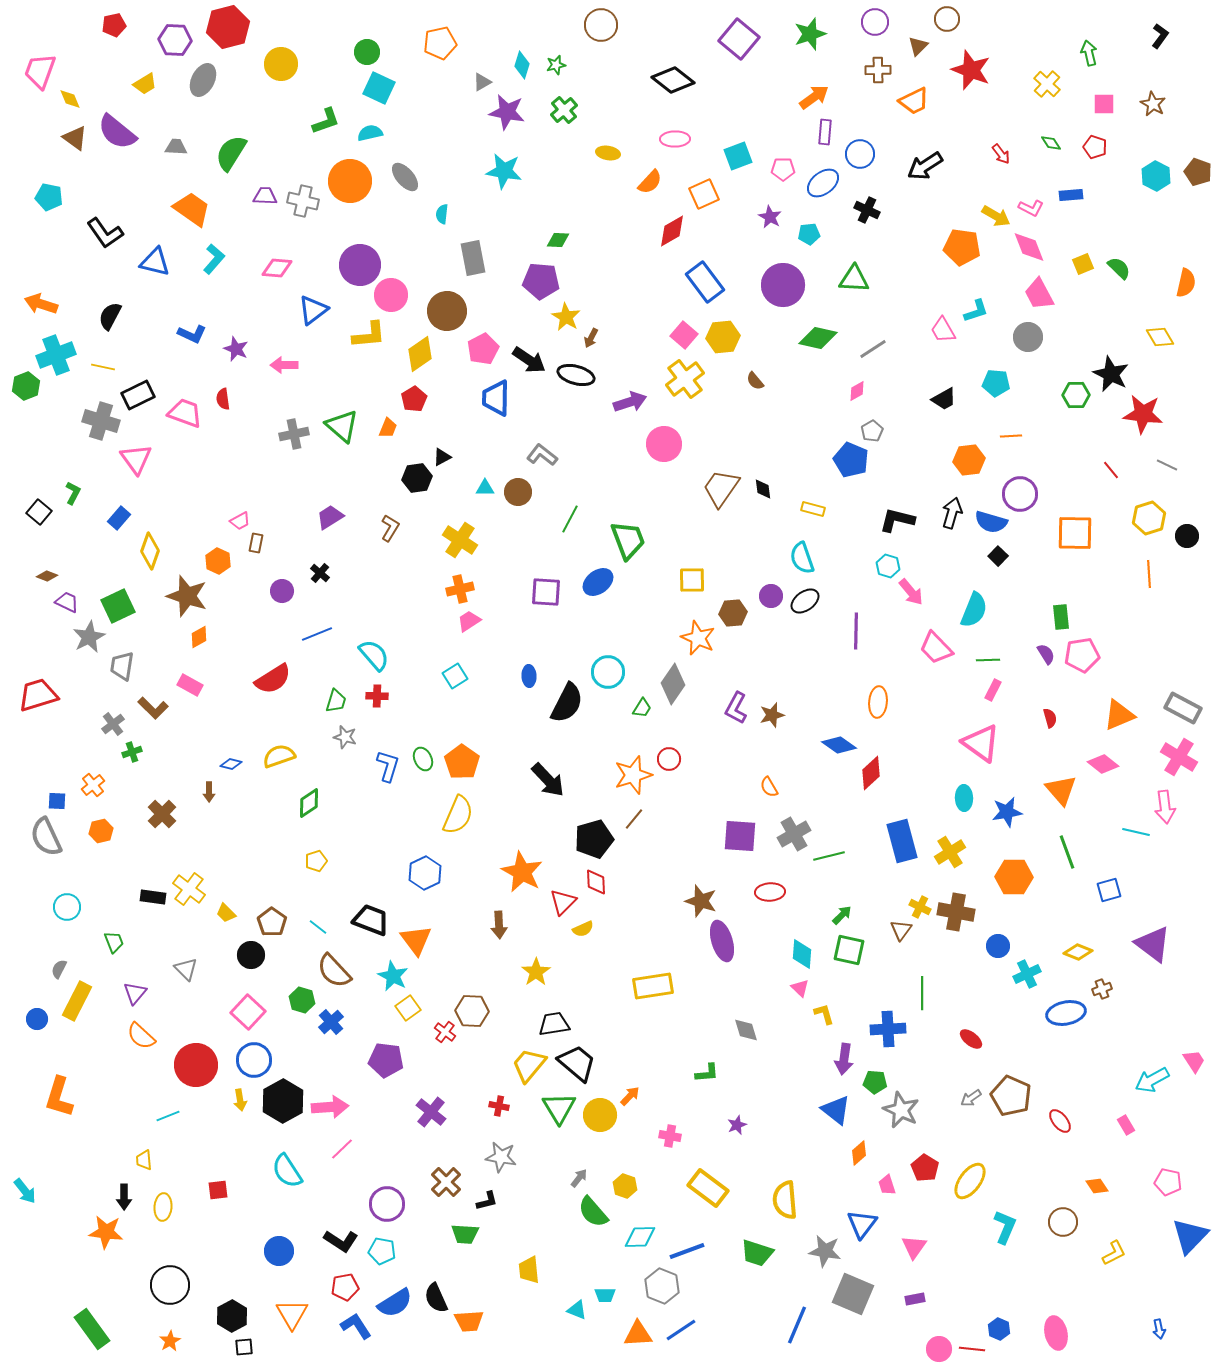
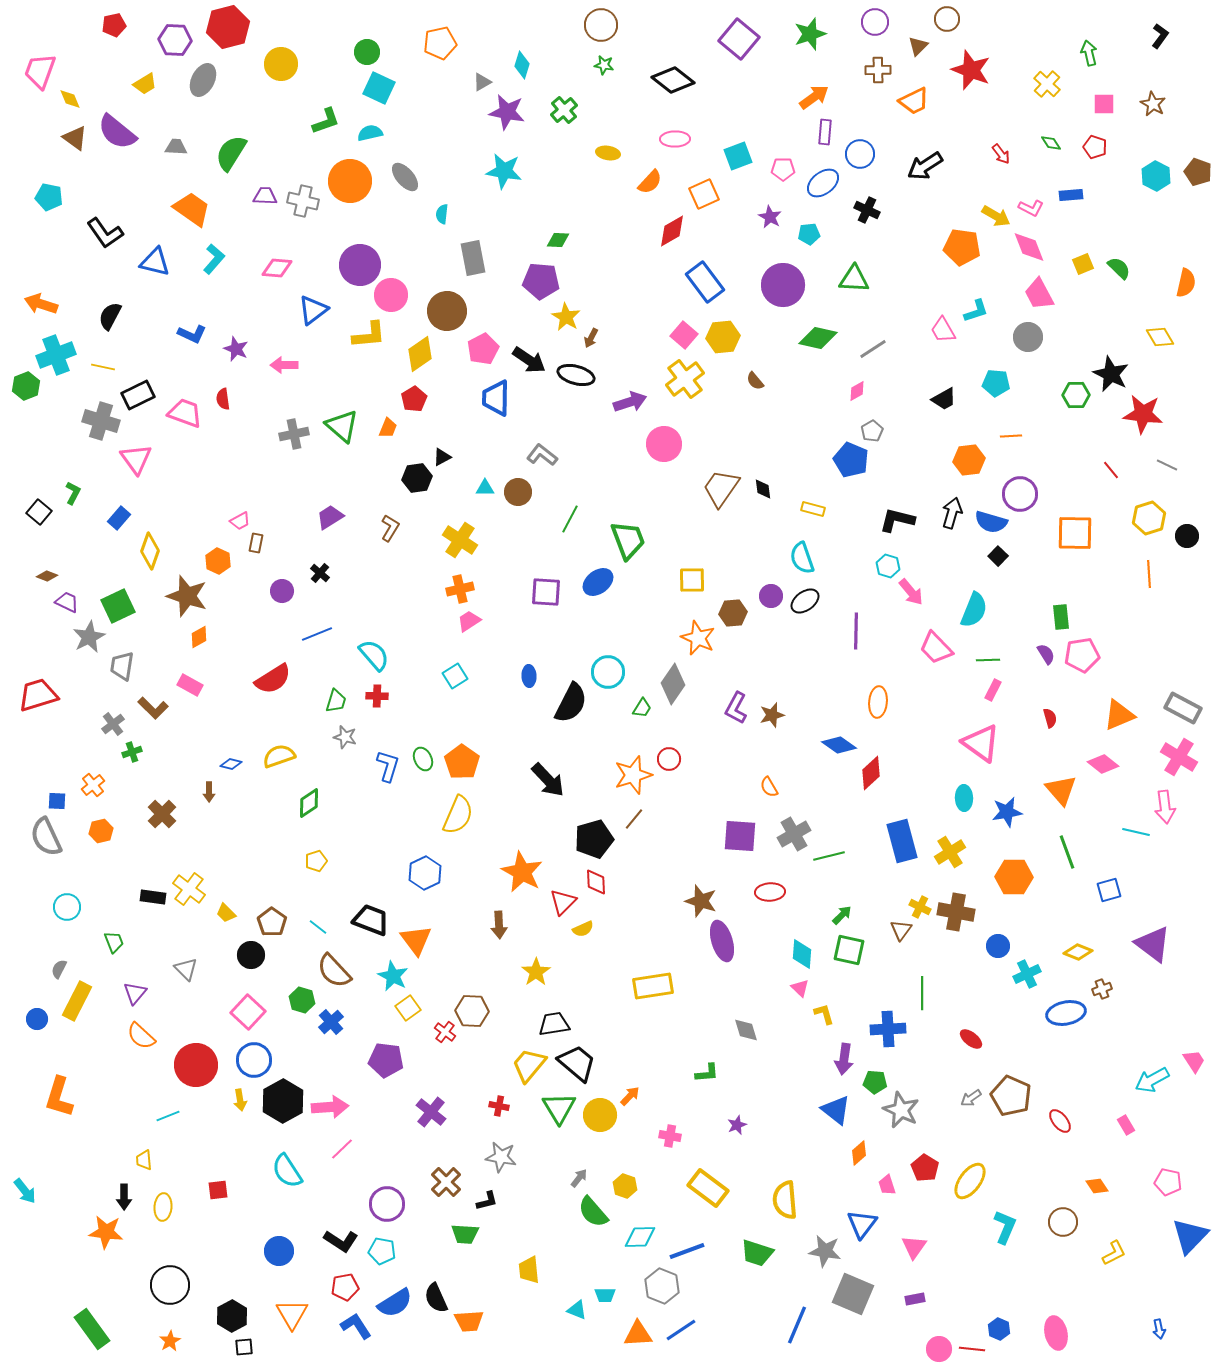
green star at (556, 65): moved 48 px right; rotated 24 degrees clockwise
black semicircle at (567, 703): moved 4 px right
